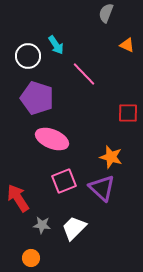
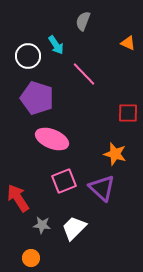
gray semicircle: moved 23 px left, 8 px down
orange triangle: moved 1 px right, 2 px up
orange star: moved 4 px right, 3 px up
